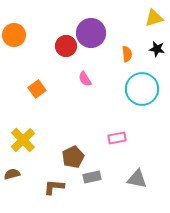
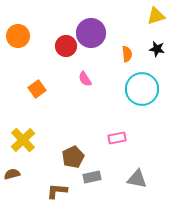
yellow triangle: moved 2 px right, 2 px up
orange circle: moved 4 px right, 1 px down
brown L-shape: moved 3 px right, 4 px down
